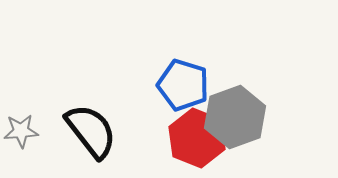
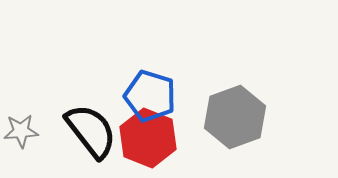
blue pentagon: moved 33 px left, 11 px down
red hexagon: moved 49 px left
